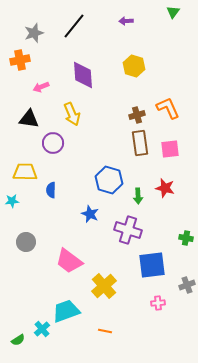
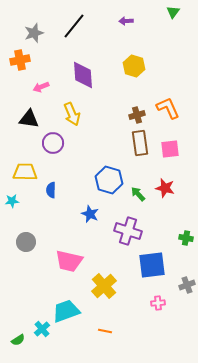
green arrow: moved 2 px up; rotated 140 degrees clockwise
purple cross: moved 1 px down
pink trapezoid: rotated 24 degrees counterclockwise
